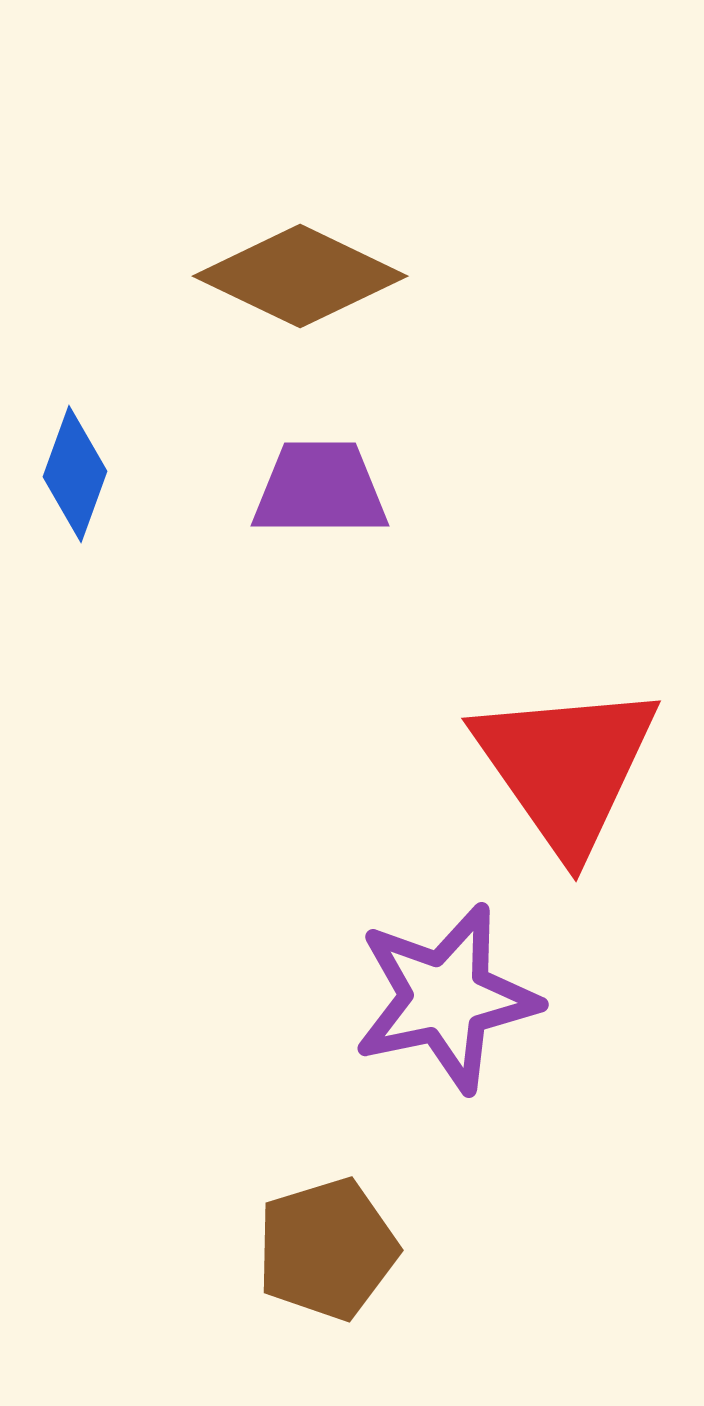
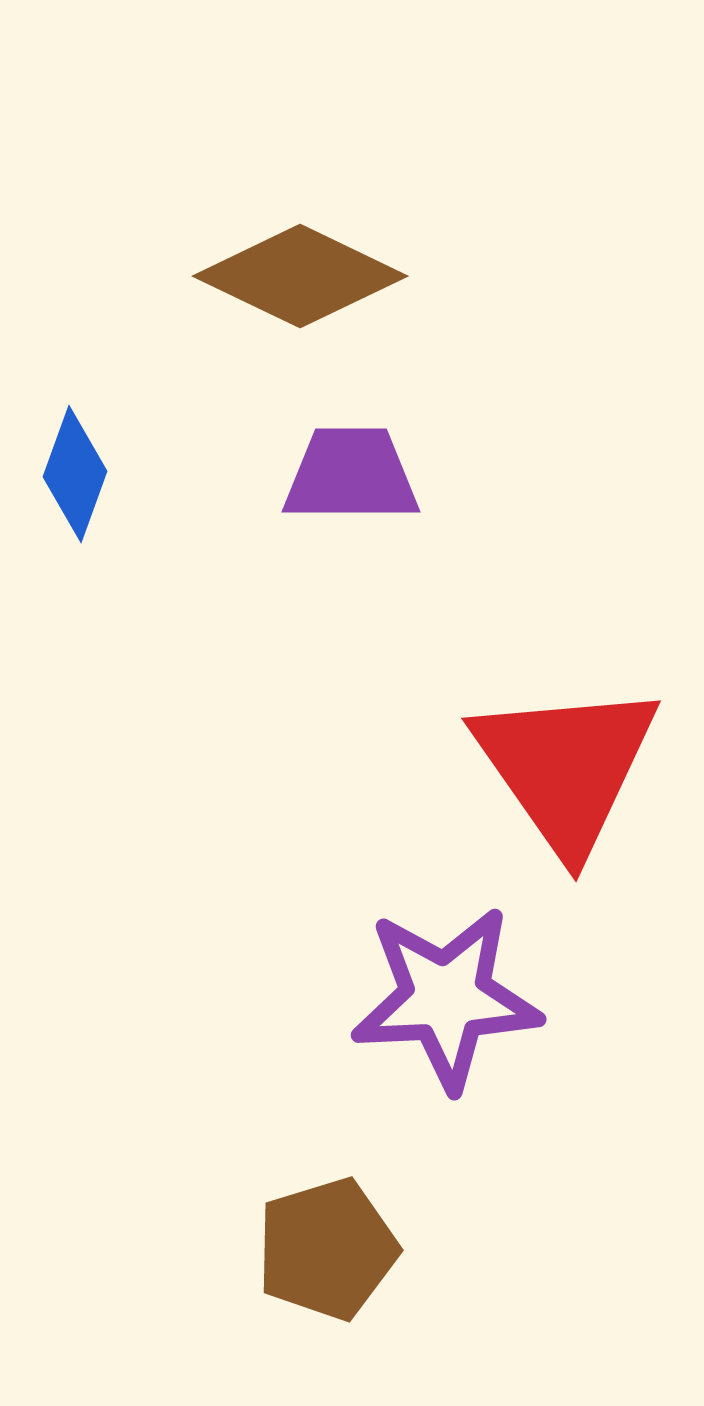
purple trapezoid: moved 31 px right, 14 px up
purple star: rotated 9 degrees clockwise
